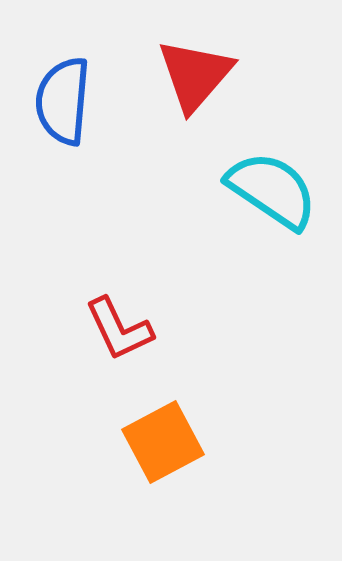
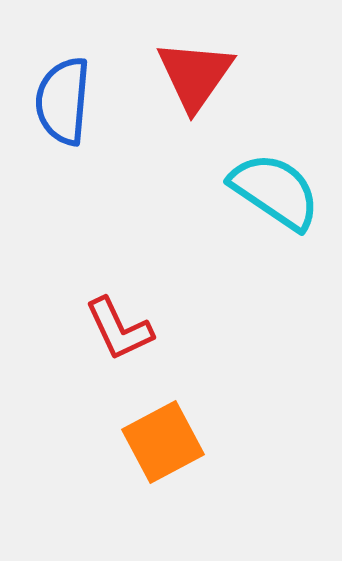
red triangle: rotated 6 degrees counterclockwise
cyan semicircle: moved 3 px right, 1 px down
